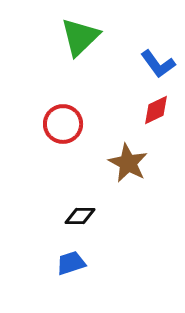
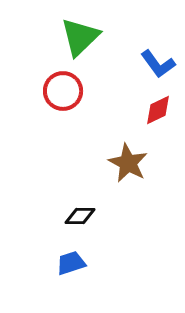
red diamond: moved 2 px right
red circle: moved 33 px up
